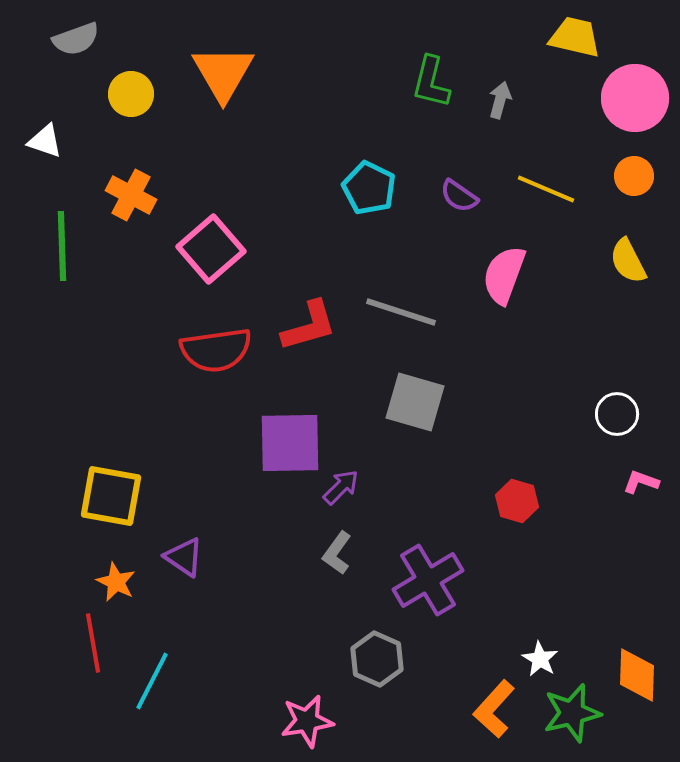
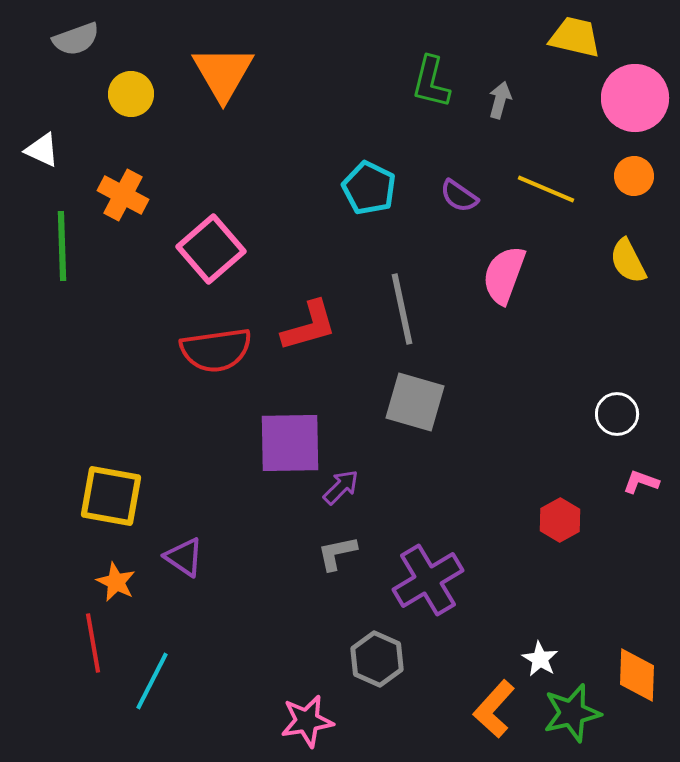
white triangle: moved 3 px left, 9 px down; rotated 6 degrees clockwise
orange cross: moved 8 px left
gray line: moved 1 px right, 3 px up; rotated 60 degrees clockwise
red hexagon: moved 43 px right, 19 px down; rotated 15 degrees clockwise
gray L-shape: rotated 42 degrees clockwise
